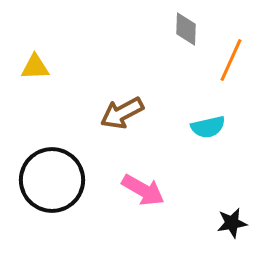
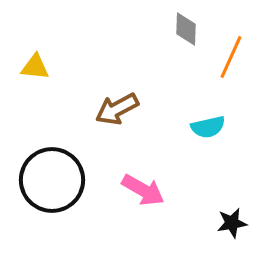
orange line: moved 3 px up
yellow triangle: rotated 8 degrees clockwise
brown arrow: moved 5 px left, 4 px up
